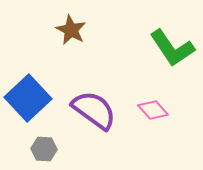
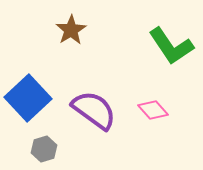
brown star: rotated 12 degrees clockwise
green L-shape: moved 1 px left, 2 px up
gray hexagon: rotated 20 degrees counterclockwise
